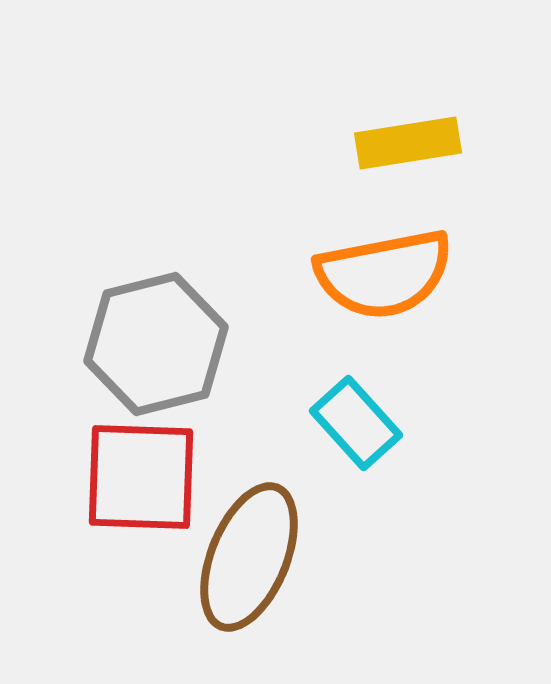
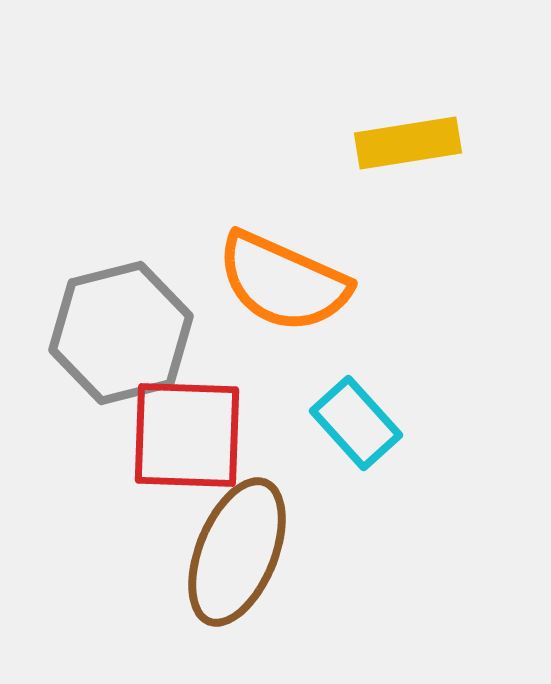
orange semicircle: moved 101 px left, 8 px down; rotated 35 degrees clockwise
gray hexagon: moved 35 px left, 11 px up
red square: moved 46 px right, 42 px up
brown ellipse: moved 12 px left, 5 px up
